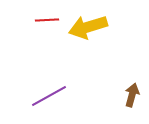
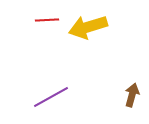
purple line: moved 2 px right, 1 px down
